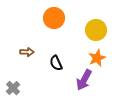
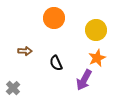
brown arrow: moved 2 px left, 1 px up
